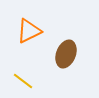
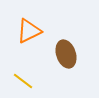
brown ellipse: rotated 40 degrees counterclockwise
